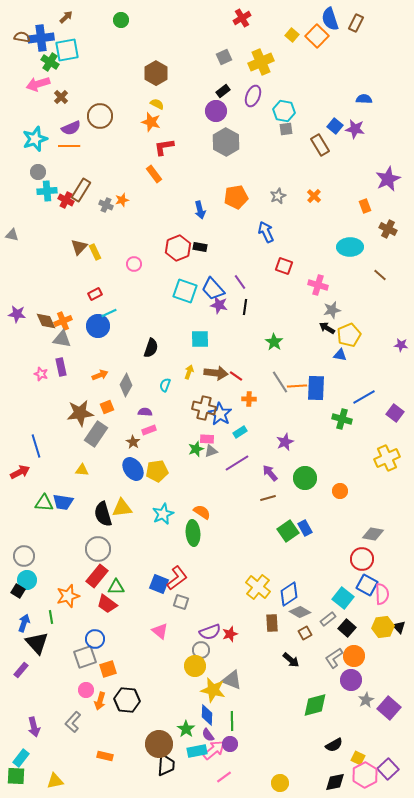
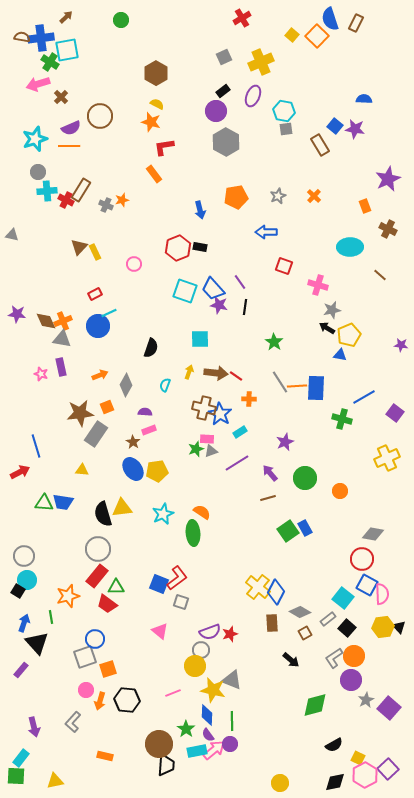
blue arrow at (266, 232): rotated 65 degrees counterclockwise
blue diamond at (289, 594): moved 13 px left, 2 px up; rotated 30 degrees counterclockwise
pink line at (224, 777): moved 51 px left, 84 px up; rotated 14 degrees clockwise
